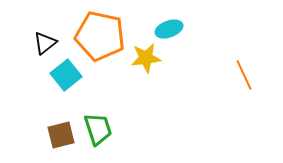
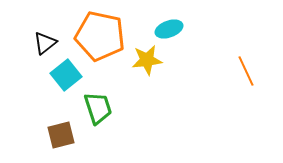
yellow star: moved 1 px right, 2 px down
orange line: moved 2 px right, 4 px up
green trapezoid: moved 21 px up
